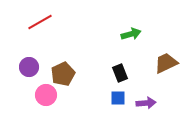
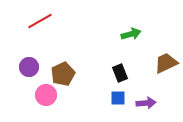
red line: moved 1 px up
